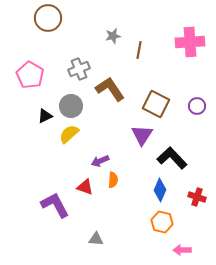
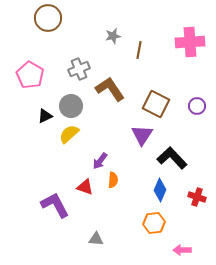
purple arrow: rotated 30 degrees counterclockwise
orange hexagon: moved 8 px left, 1 px down; rotated 20 degrees counterclockwise
